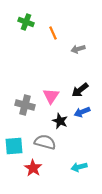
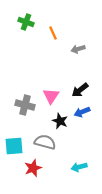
red star: rotated 18 degrees clockwise
